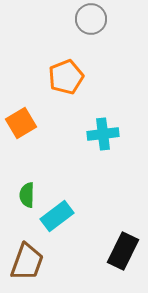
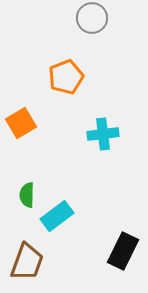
gray circle: moved 1 px right, 1 px up
